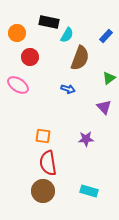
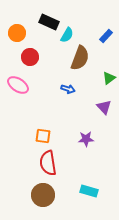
black rectangle: rotated 12 degrees clockwise
brown circle: moved 4 px down
